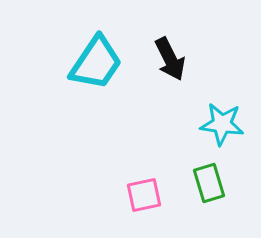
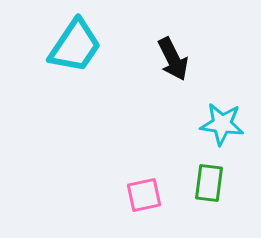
black arrow: moved 3 px right
cyan trapezoid: moved 21 px left, 17 px up
green rectangle: rotated 24 degrees clockwise
